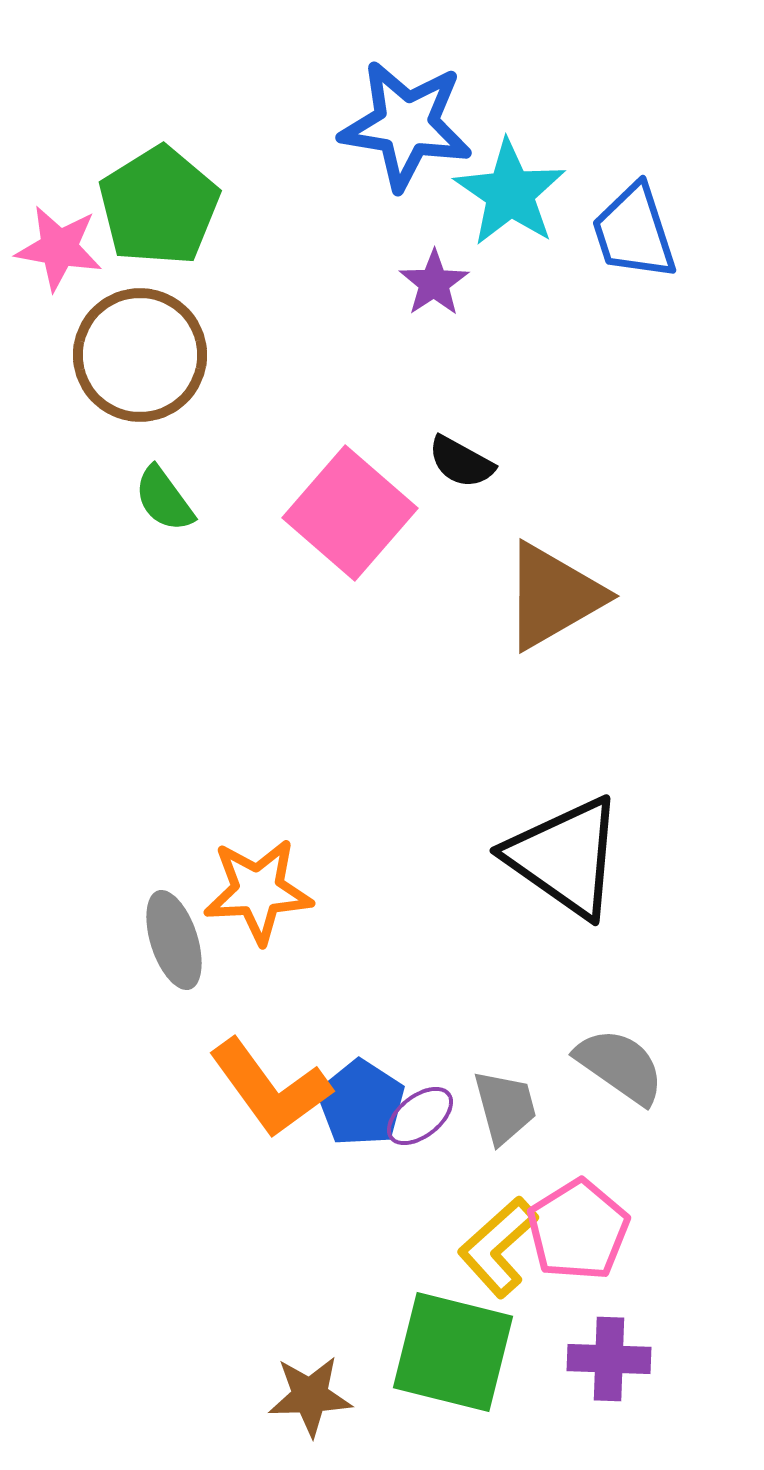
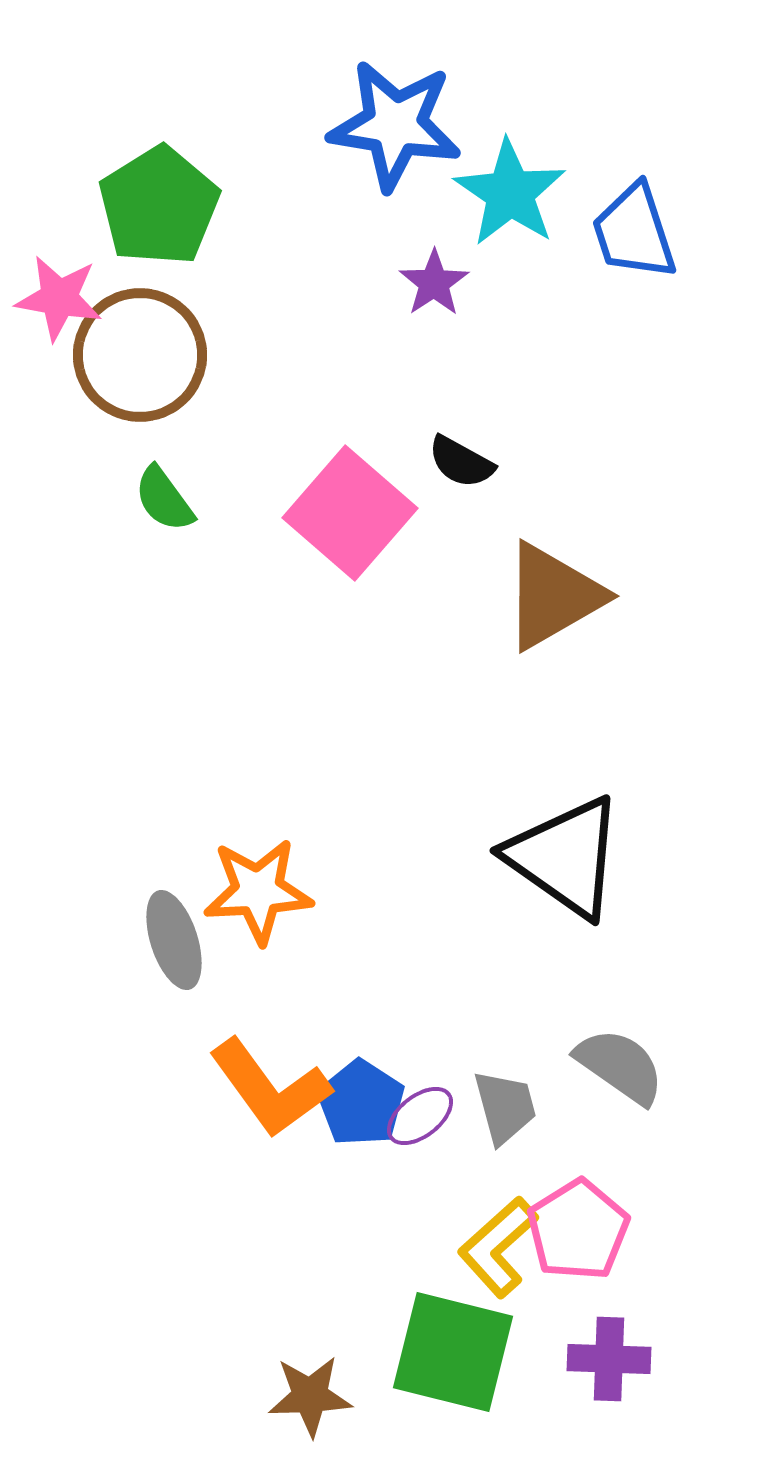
blue star: moved 11 px left
pink star: moved 50 px down
